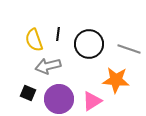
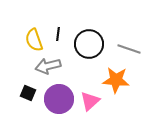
pink triangle: moved 2 px left; rotated 10 degrees counterclockwise
